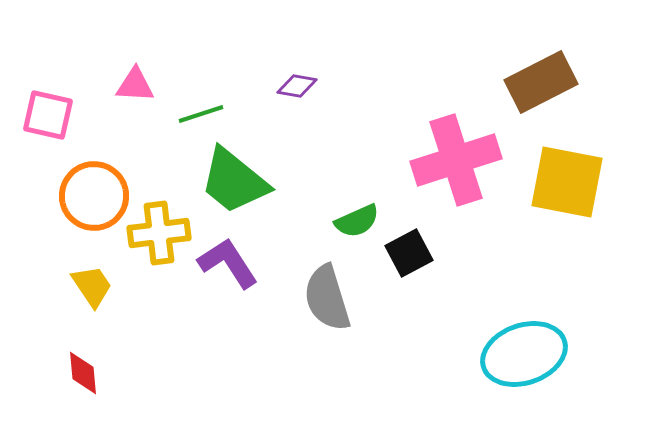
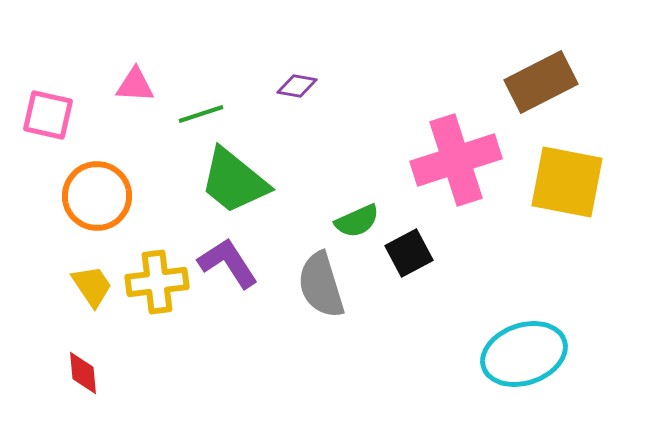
orange circle: moved 3 px right
yellow cross: moved 2 px left, 49 px down
gray semicircle: moved 6 px left, 13 px up
